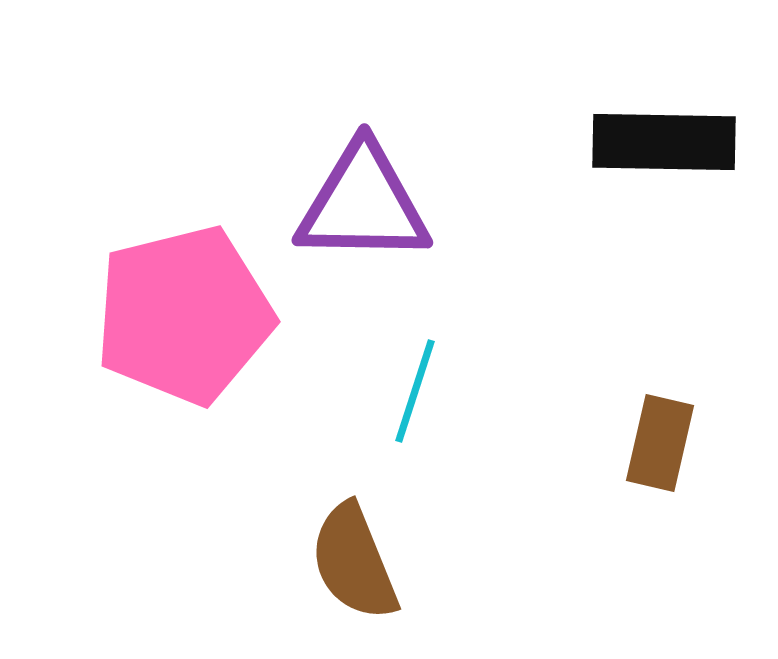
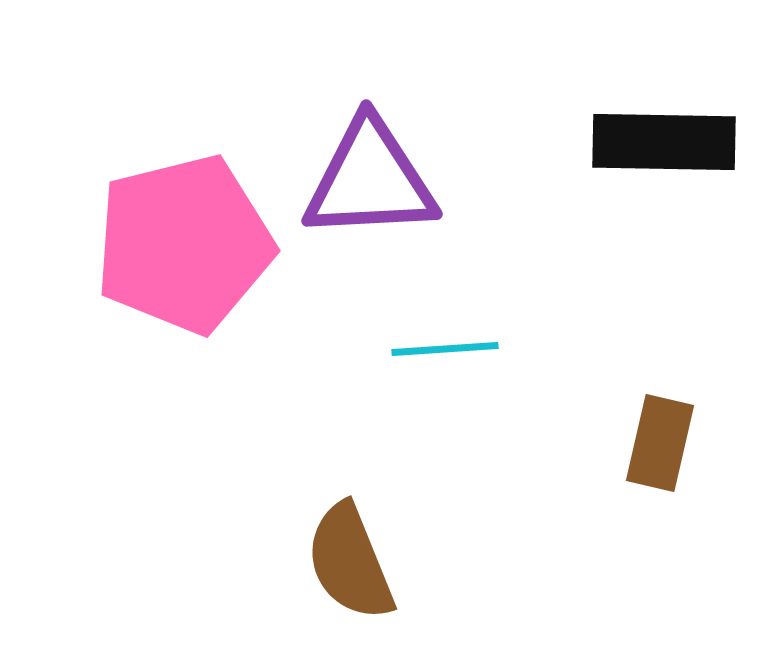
purple triangle: moved 7 px right, 24 px up; rotated 4 degrees counterclockwise
pink pentagon: moved 71 px up
cyan line: moved 30 px right, 42 px up; rotated 68 degrees clockwise
brown semicircle: moved 4 px left
